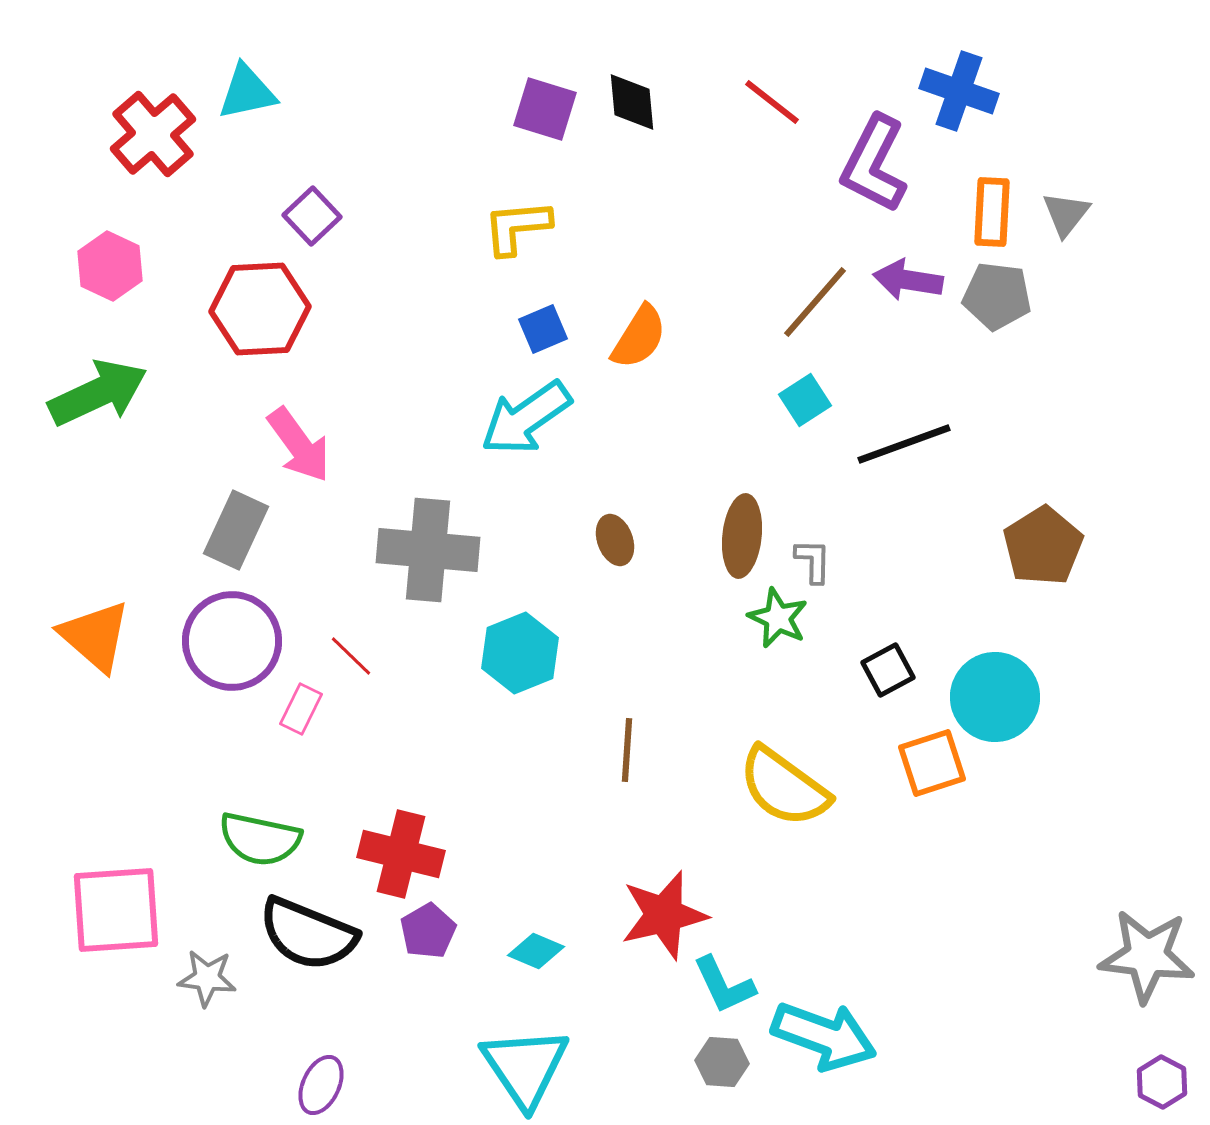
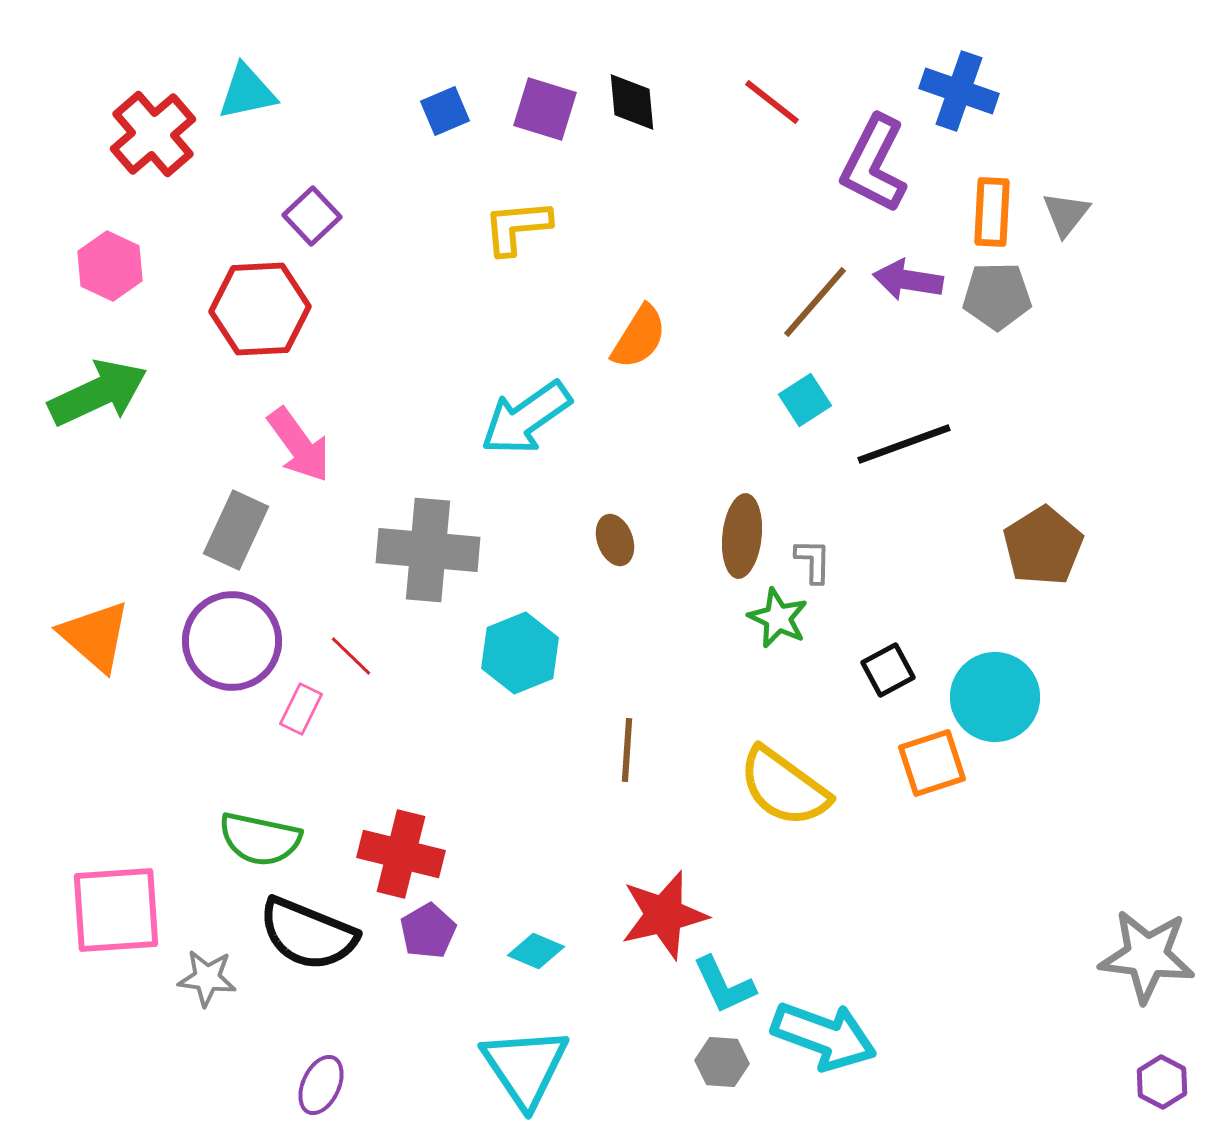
gray pentagon at (997, 296): rotated 8 degrees counterclockwise
blue square at (543, 329): moved 98 px left, 218 px up
